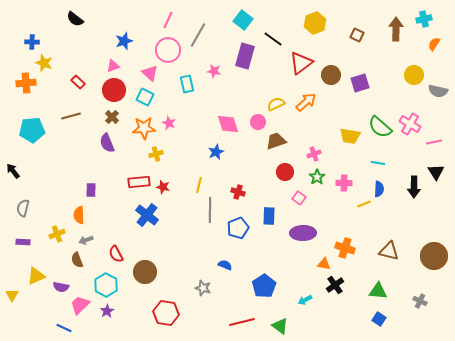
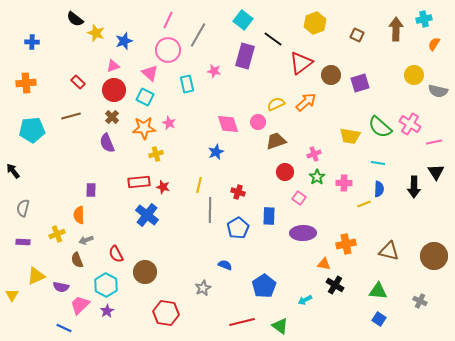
yellow star at (44, 63): moved 52 px right, 30 px up
blue pentagon at (238, 228): rotated 10 degrees counterclockwise
orange cross at (345, 248): moved 1 px right, 4 px up; rotated 30 degrees counterclockwise
black cross at (335, 285): rotated 24 degrees counterclockwise
gray star at (203, 288): rotated 28 degrees clockwise
